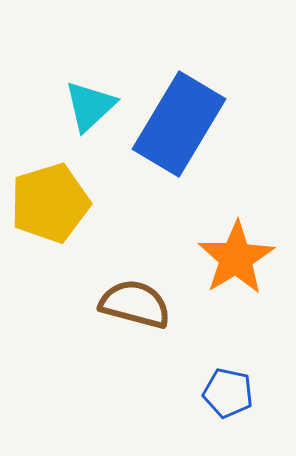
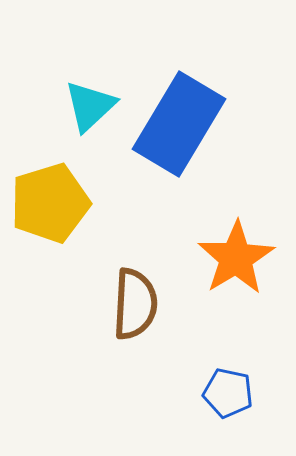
brown semicircle: rotated 78 degrees clockwise
